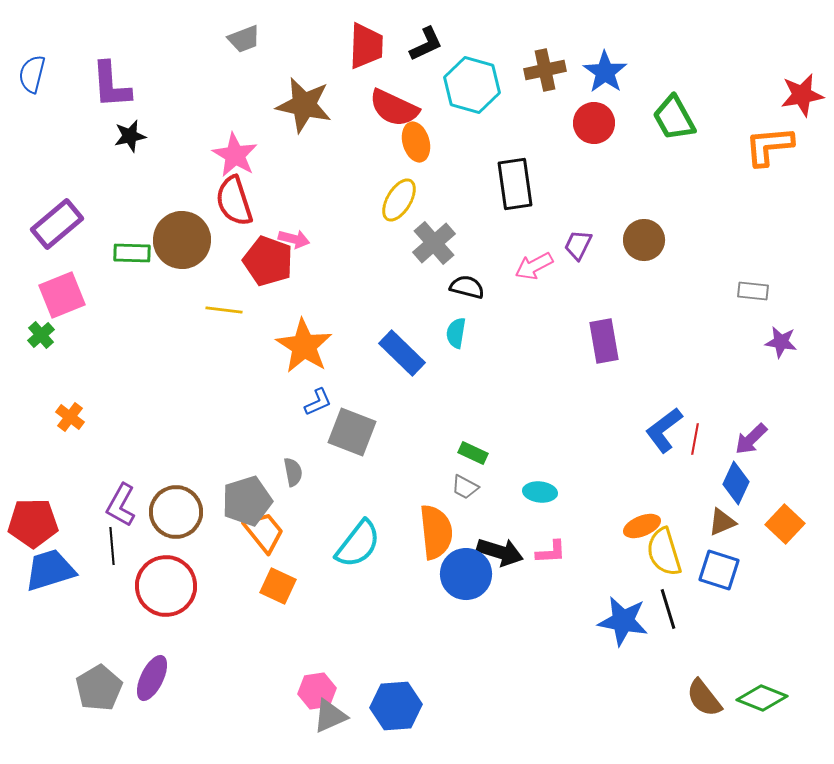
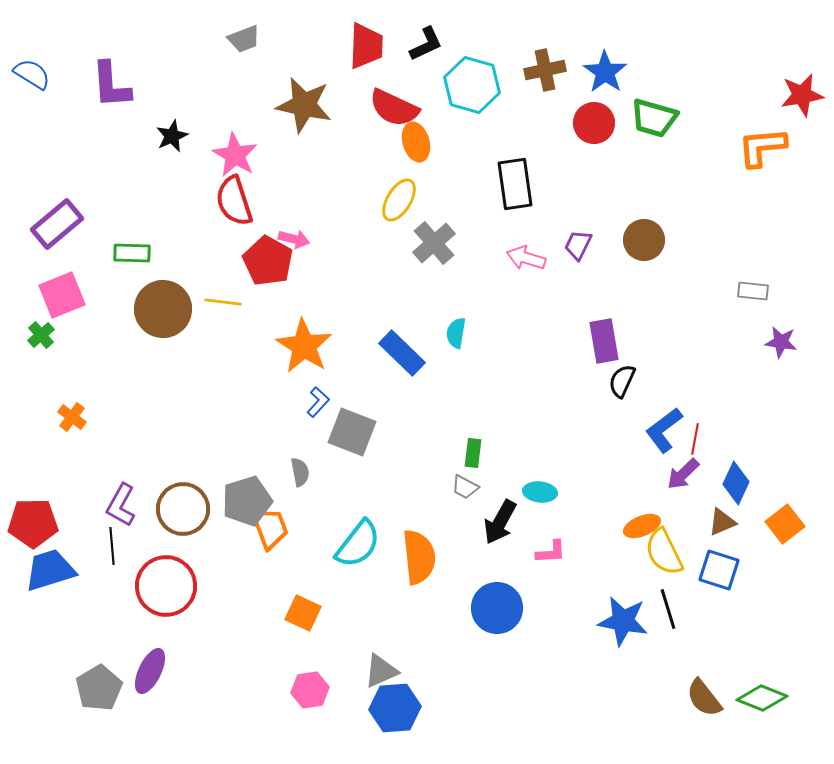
blue semicircle at (32, 74): rotated 108 degrees clockwise
green trapezoid at (674, 118): moved 20 px left; rotated 45 degrees counterclockwise
black star at (130, 136): moved 42 px right; rotated 12 degrees counterclockwise
orange L-shape at (769, 146): moved 7 px left, 1 px down
brown circle at (182, 240): moved 19 px left, 69 px down
red pentagon at (268, 261): rotated 9 degrees clockwise
pink arrow at (534, 266): moved 8 px left, 8 px up; rotated 45 degrees clockwise
black semicircle at (467, 287): moved 155 px right, 94 px down; rotated 80 degrees counterclockwise
yellow line at (224, 310): moved 1 px left, 8 px up
blue L-shape at (318, 402): rotated 24 degrees counterclockwise
orange cross at (70, 417): moved 2 px right
purple arrow at (751, 439): moved 68 px left, 35 px down
green rectangle at (473, 453): rotated 72 degrees clockwise
gray semicircle at (293, 472): moved 7 px right
brown circle at (176, 512): moved 7 px right, 3 px up
orange square at (785, 524): rotated 9 degrees clockwise
orange trapezoid at (264, 532): moved 6 px right, 4 px up; rotated 18 degrees clockwise
orange semicircle at (436, 532): moved 17 px left, 25 px down
black arrow at (500, 552): moved 30 px up; rotated 102 degrees clockwise
yellow semicircle at (664, 552): rotated 9 degrees counterclockwise
blue circle at (466, 574): moved 31 px right, 34 px down
orange square at (278, 586): moved 25 px right, 27 px down
purple ellipse at (152, 678): moved 2 px left, 7 px up
pink hexagon at (317, 691): moved 7 px left, 1 px up
blue hexagon at (396, 706): moved 1 px left, 2 px down
gray triangle at (330, 716): moved 51 px right, 45 px up
